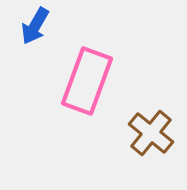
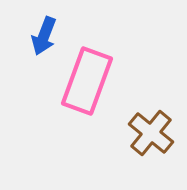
blue arrow: moved 9 px right, 10 px down; rotated 9 degrees counterclockwise
